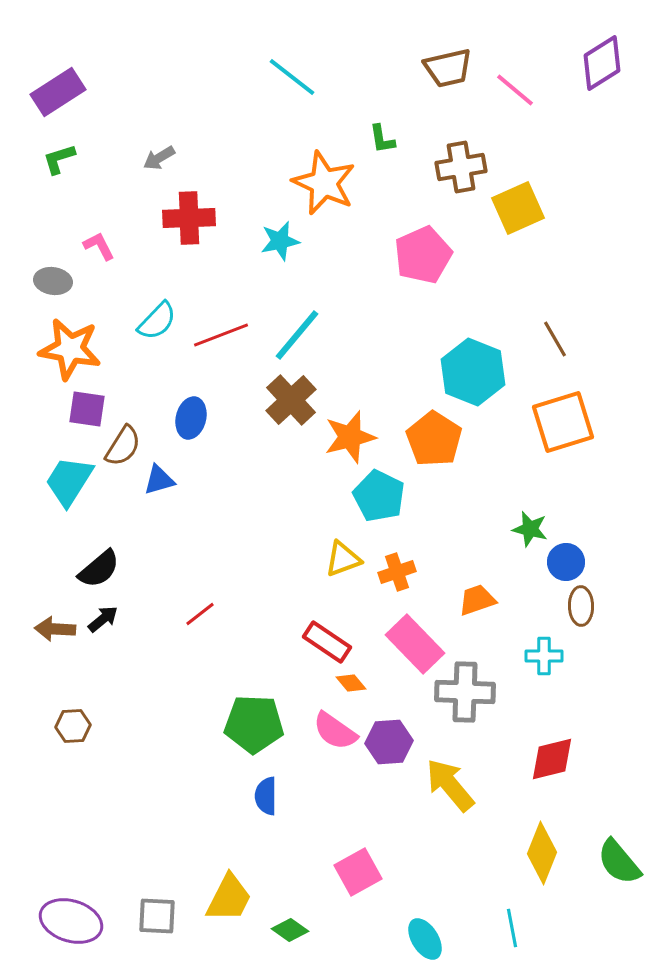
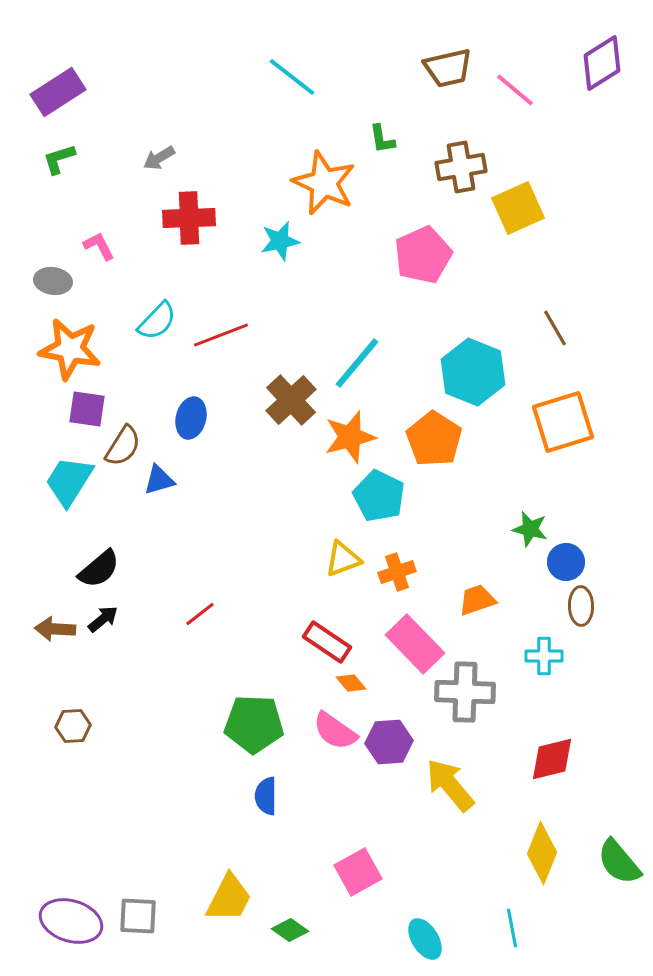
cyan line at (297, 335): moved 60 px right, 28 px down
brown line at (555, 339): moved 11 px up
gray square at (157, 916): moved 19 px left
